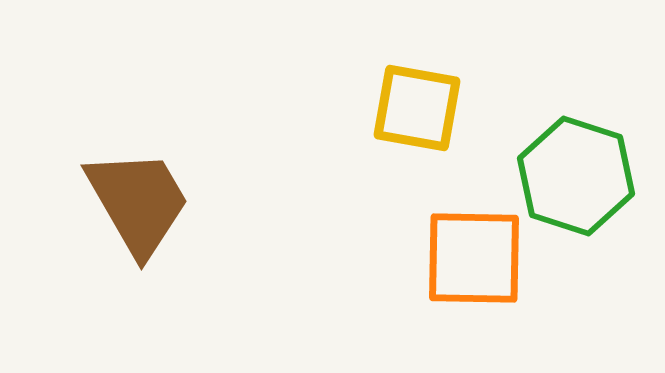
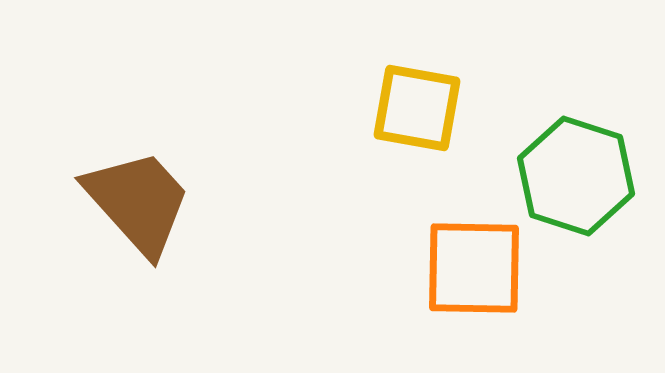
brown trapezoid: rotated 12 degrees counterclockwise
orange square: moved 10 px down
